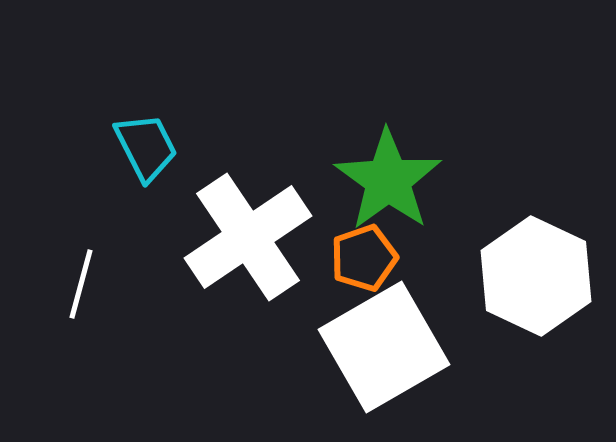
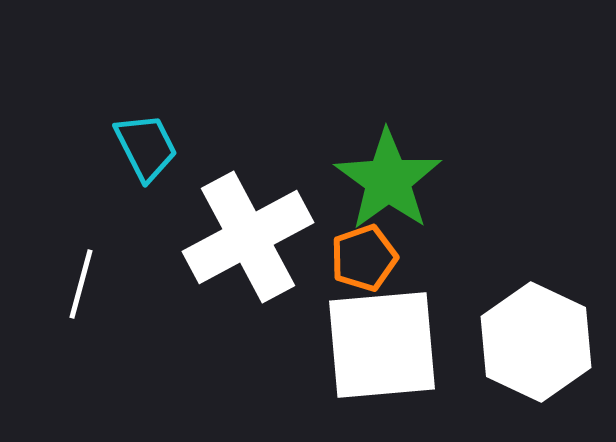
white cross: rotated 6 degrees clockwise
white hexagon: moved 66 px down
white square: moved 2 px left, 2 px up; rotated 25 degrees clockwise
